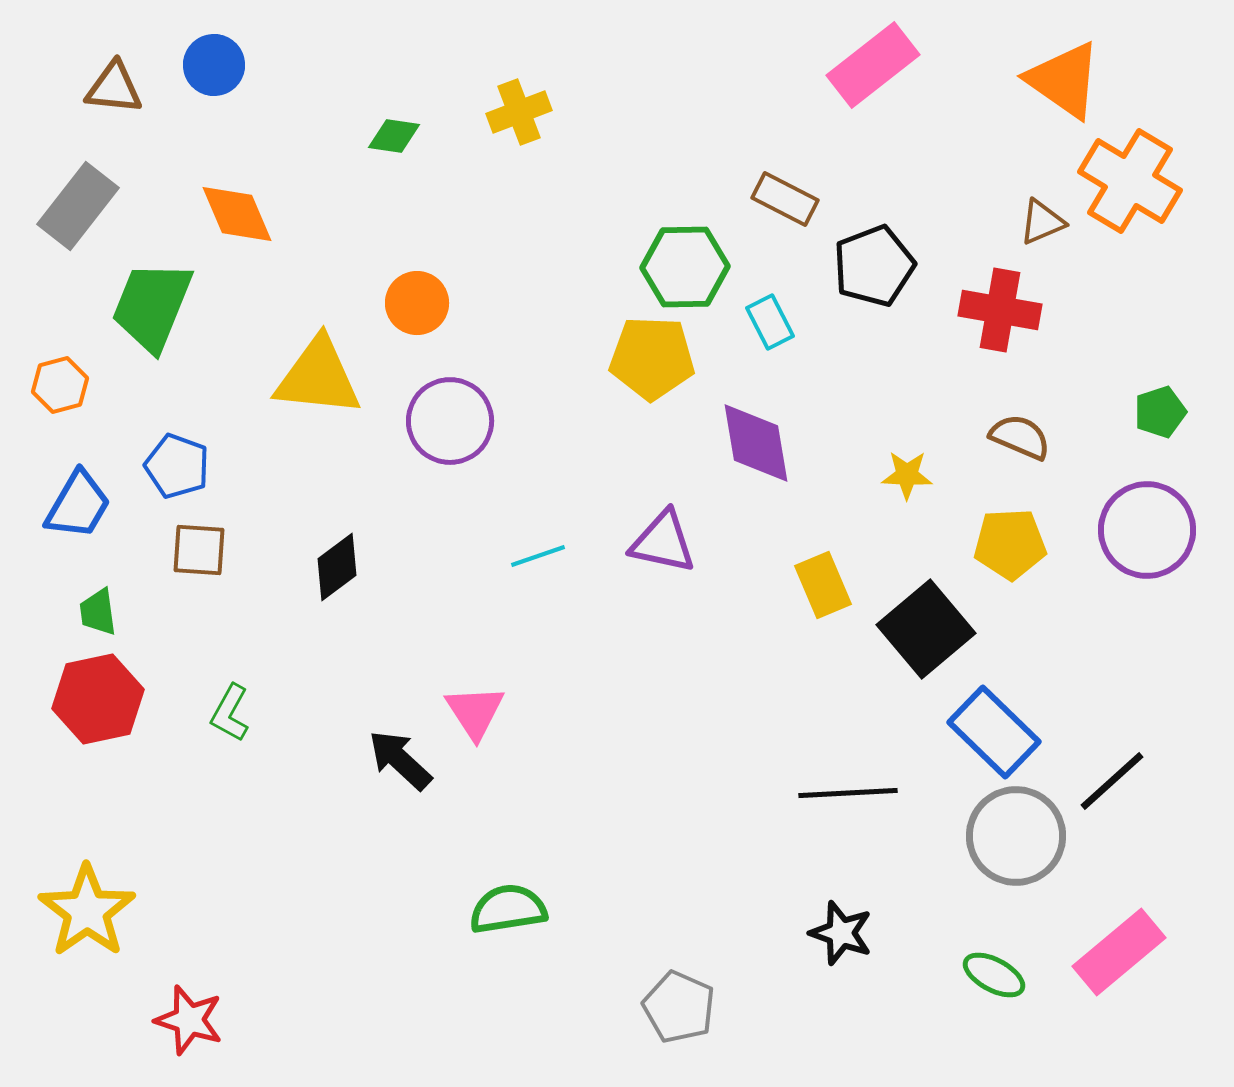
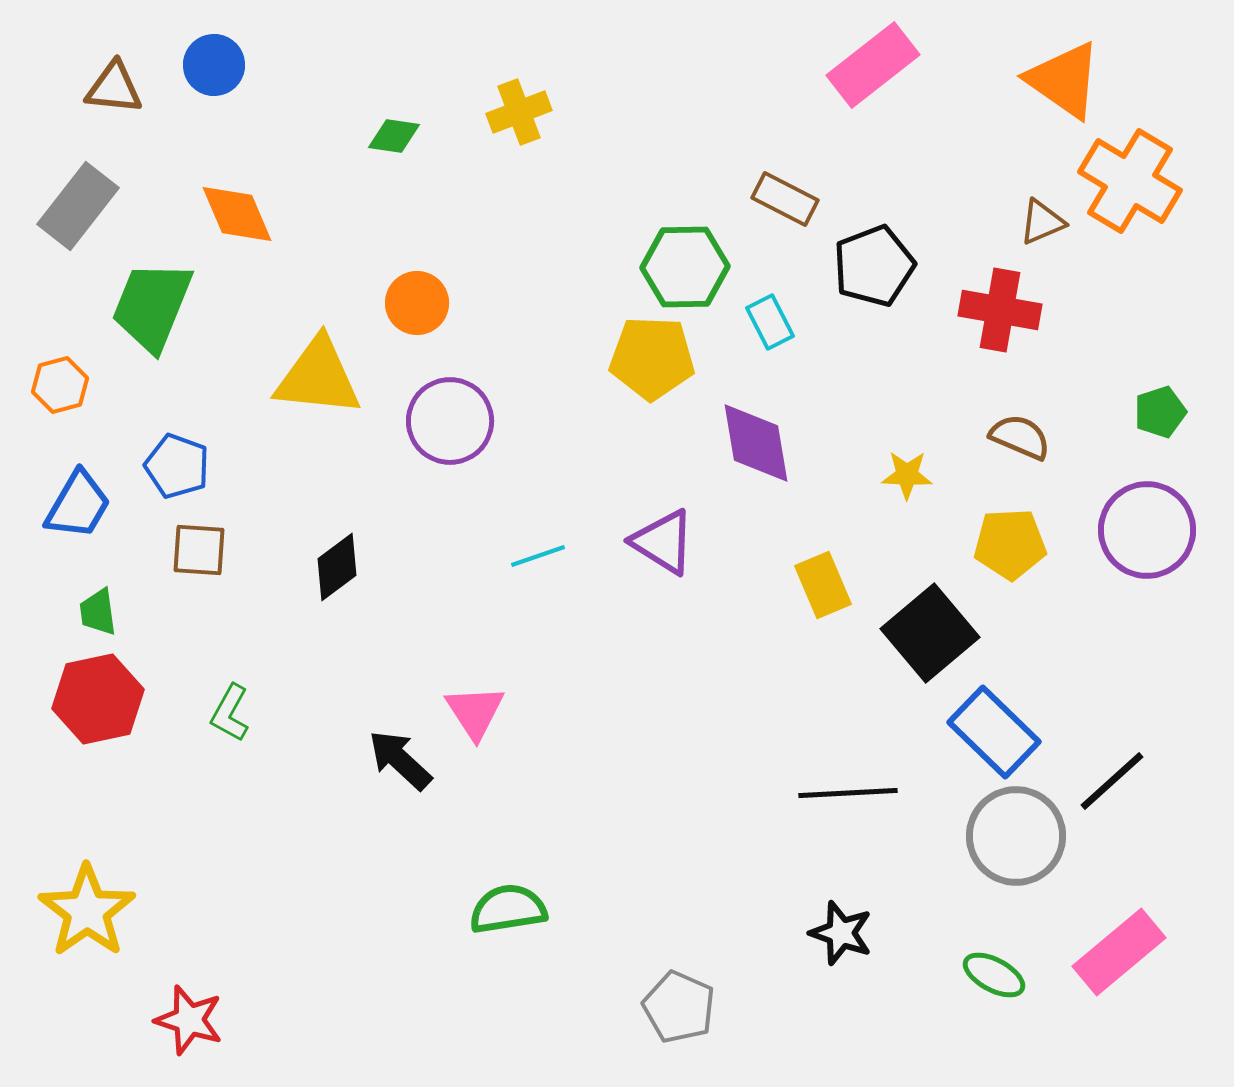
purple triangle at (663, 542): rotated 20 degrees clockwise
black square at (926, 629): moved 4 px right, 4 px down
